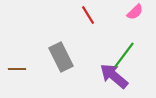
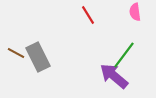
pink semicircle: rotated 126 degrees clockwise
gray rectangle: moved 23 px left
brown line: moved 1 px left, 16 px up; rotated 30 degrees clockwise
